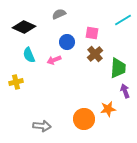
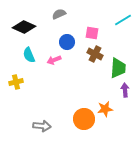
brown cross: rotated 21 degrees counterclockwise
purple arrow: moved 1 px up; rotated 16 degrees clockwise
orange star: moved 3 px left
